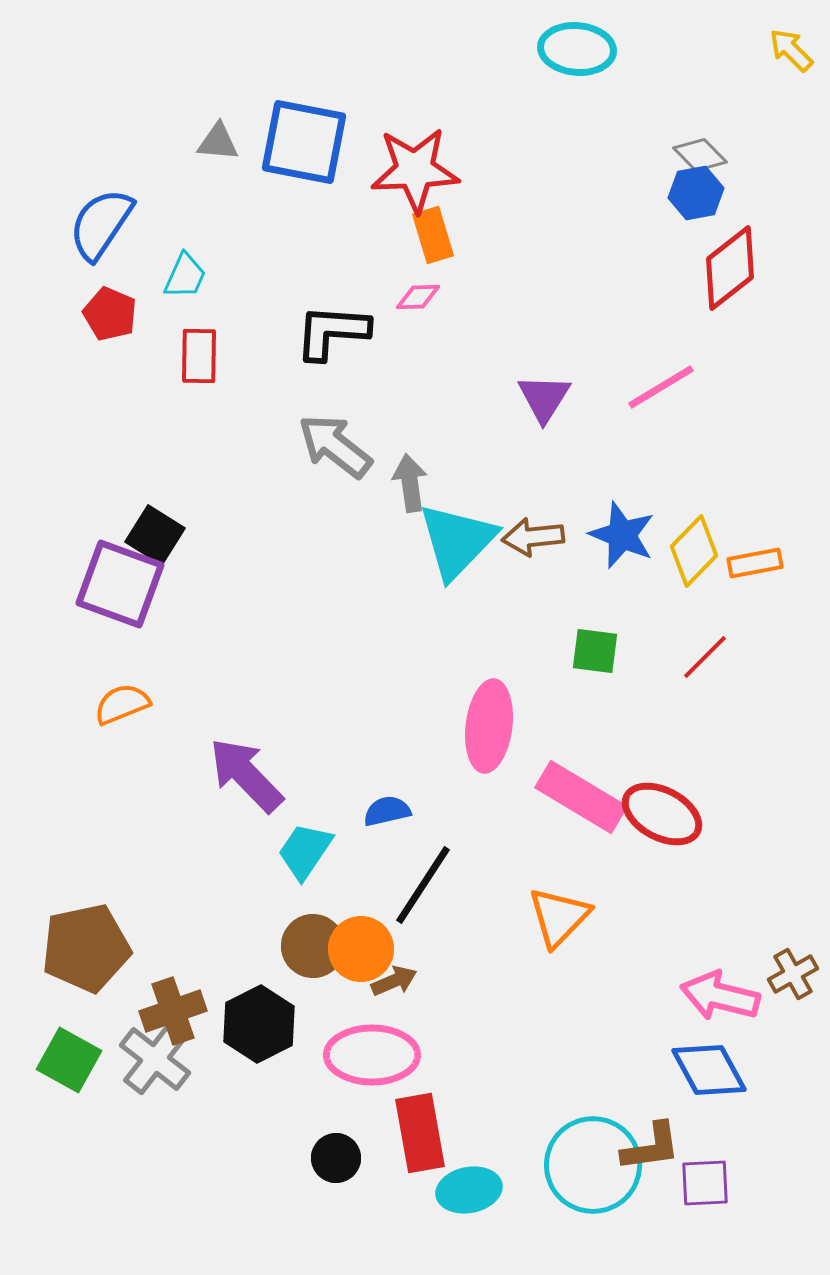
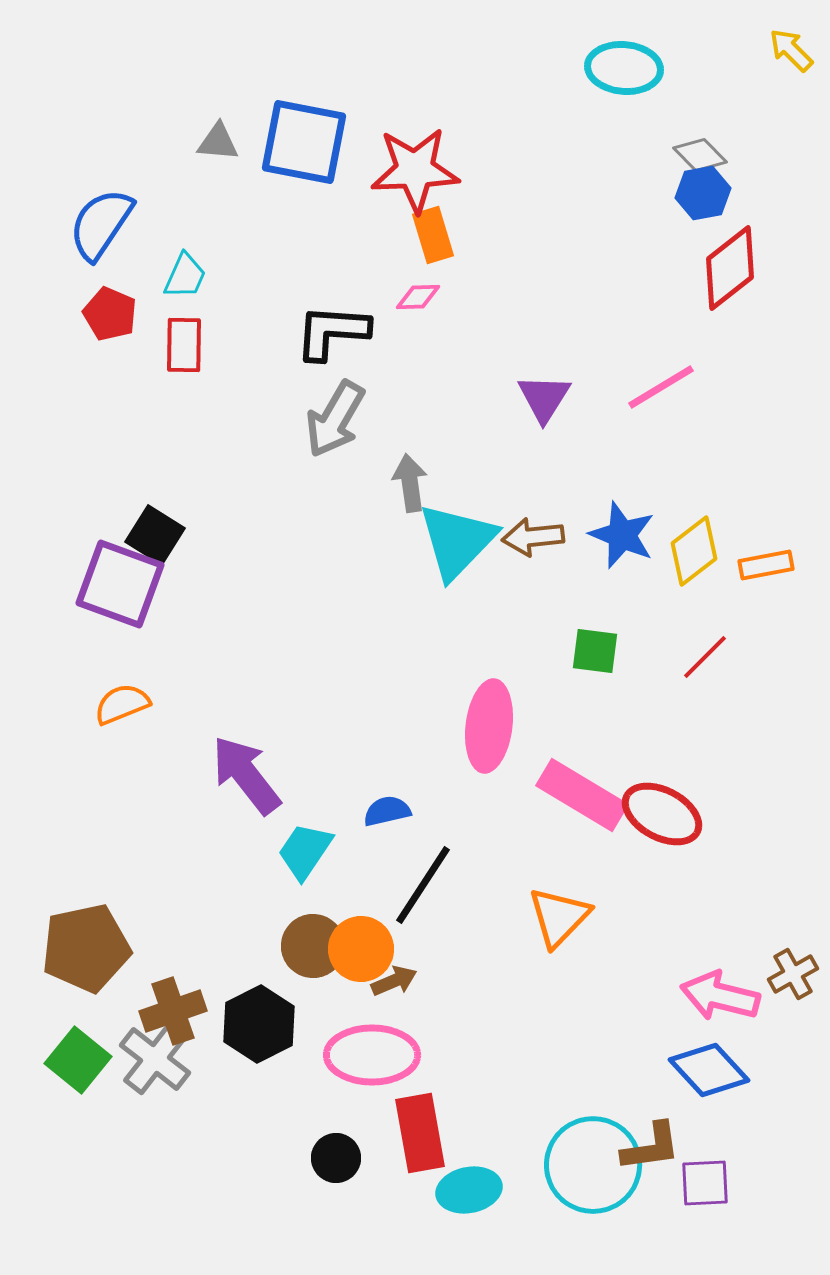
cyan ellipse at (577, 49): moved 47 px right, 19 px down
blue hexagon at (696, 193): moved 7 px right
red rectangle at (199, 356): moved 15 px left, 11 px up
gray arrow at (335, 446): moved 27 px up; rotated 98 degrees counterclockwise
yellow diamond at (694, 551): rotated 8 degrees clockwise
orange rectangle at (755, 563): moved 11 px right, 2 px down
purple arrow at (246, 775): rotated 6 degrees clockwise
pink rectangle at (581, 797): moved 1 px right, 2 px up
green square at (69, 1060): moved 9 px right; rotated 10 degrees clockwise
blue diamond at (709, 1070): rotated 14 degrees counterclockwise
